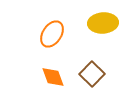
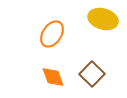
yellow ellipse: moved 4 px up; rotated 20 degrees clockwise
